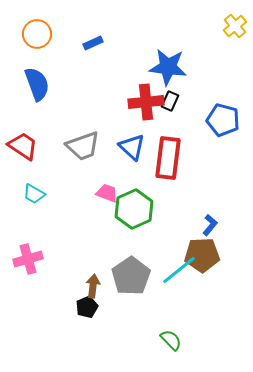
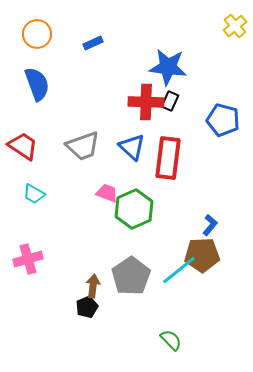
red cross: rotated 8 degrees clockwise
